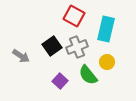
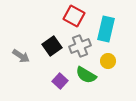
gray cross: moved 3 px right, 1 px up
yellow circle: moved 1 px right, 1 px up
green semicircle: moved 2 px left; rotated 20 degrees counterclockwise
